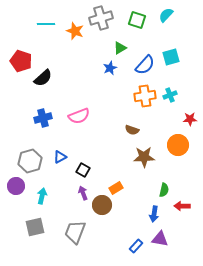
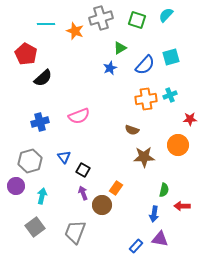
red pentagon: moved 5 px right, 7 px up; rotated 10 degrees clockwise
orange cross: moved 1 px right, 3 px down
blue cross: moved 3 px left, 4 px down
blue triangle: moved 4 px right; rotated 40 degrees counterclockwise
orange rectangle: rotated 24 degrees counterclockwise
gray square: rotated 24 degrees counterclockwise
